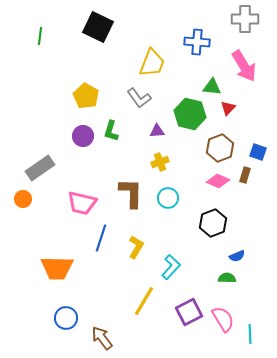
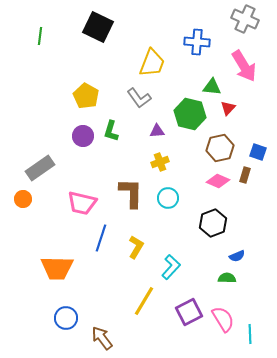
gray cross: rotated 24 degrees clockwise
brown hexagon: rotated 8 degrees clockwise
